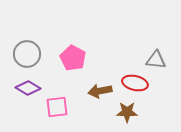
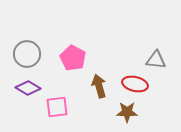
red ellipse: moved 1 px down
brown arrow: moved 1 px left, 5 px up; rotated 85 degrees clockwise
